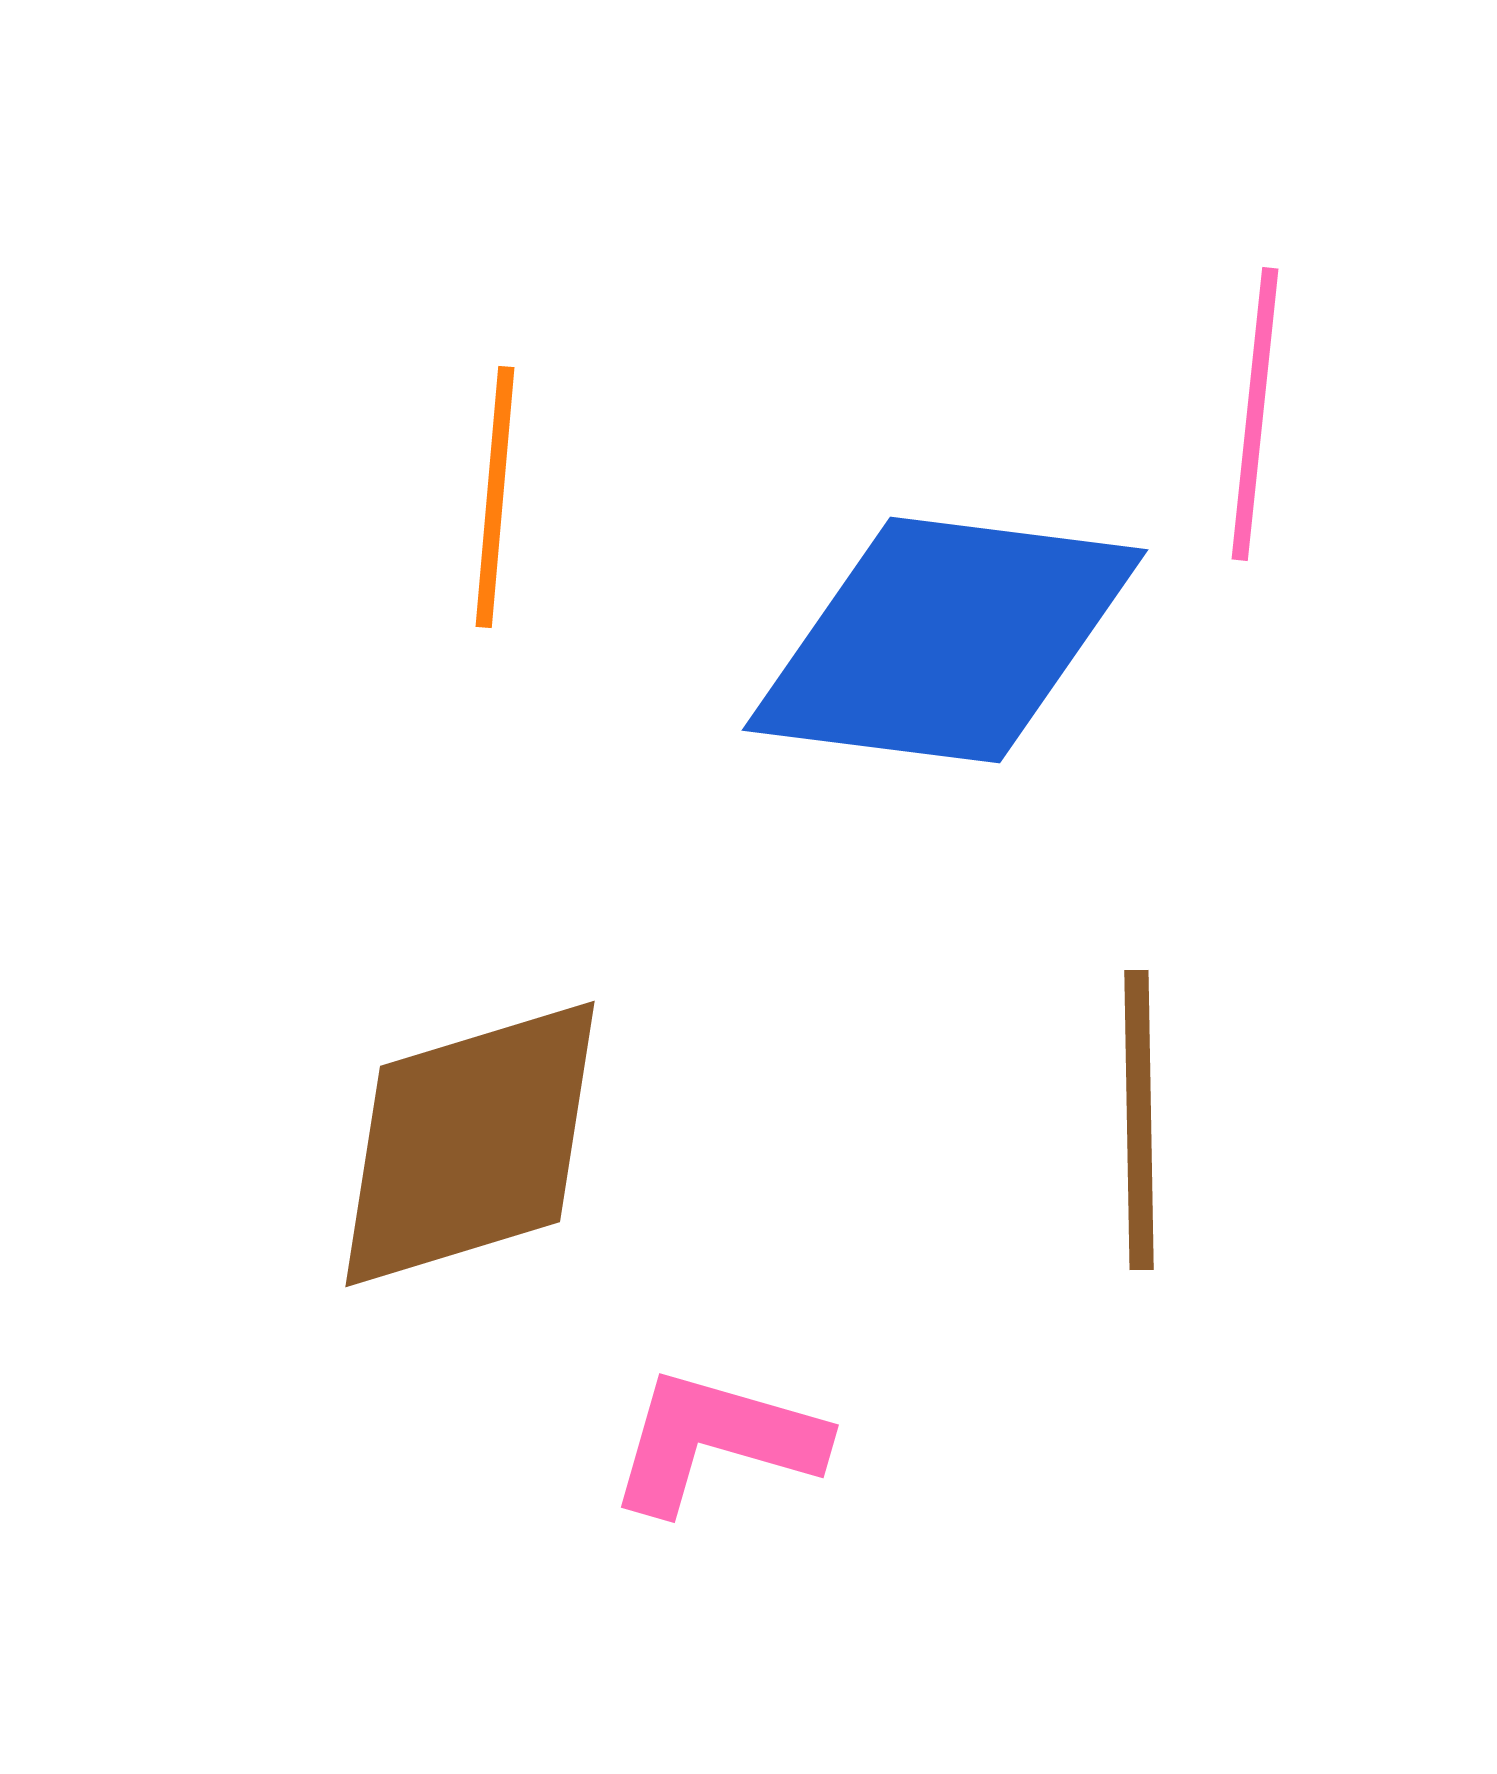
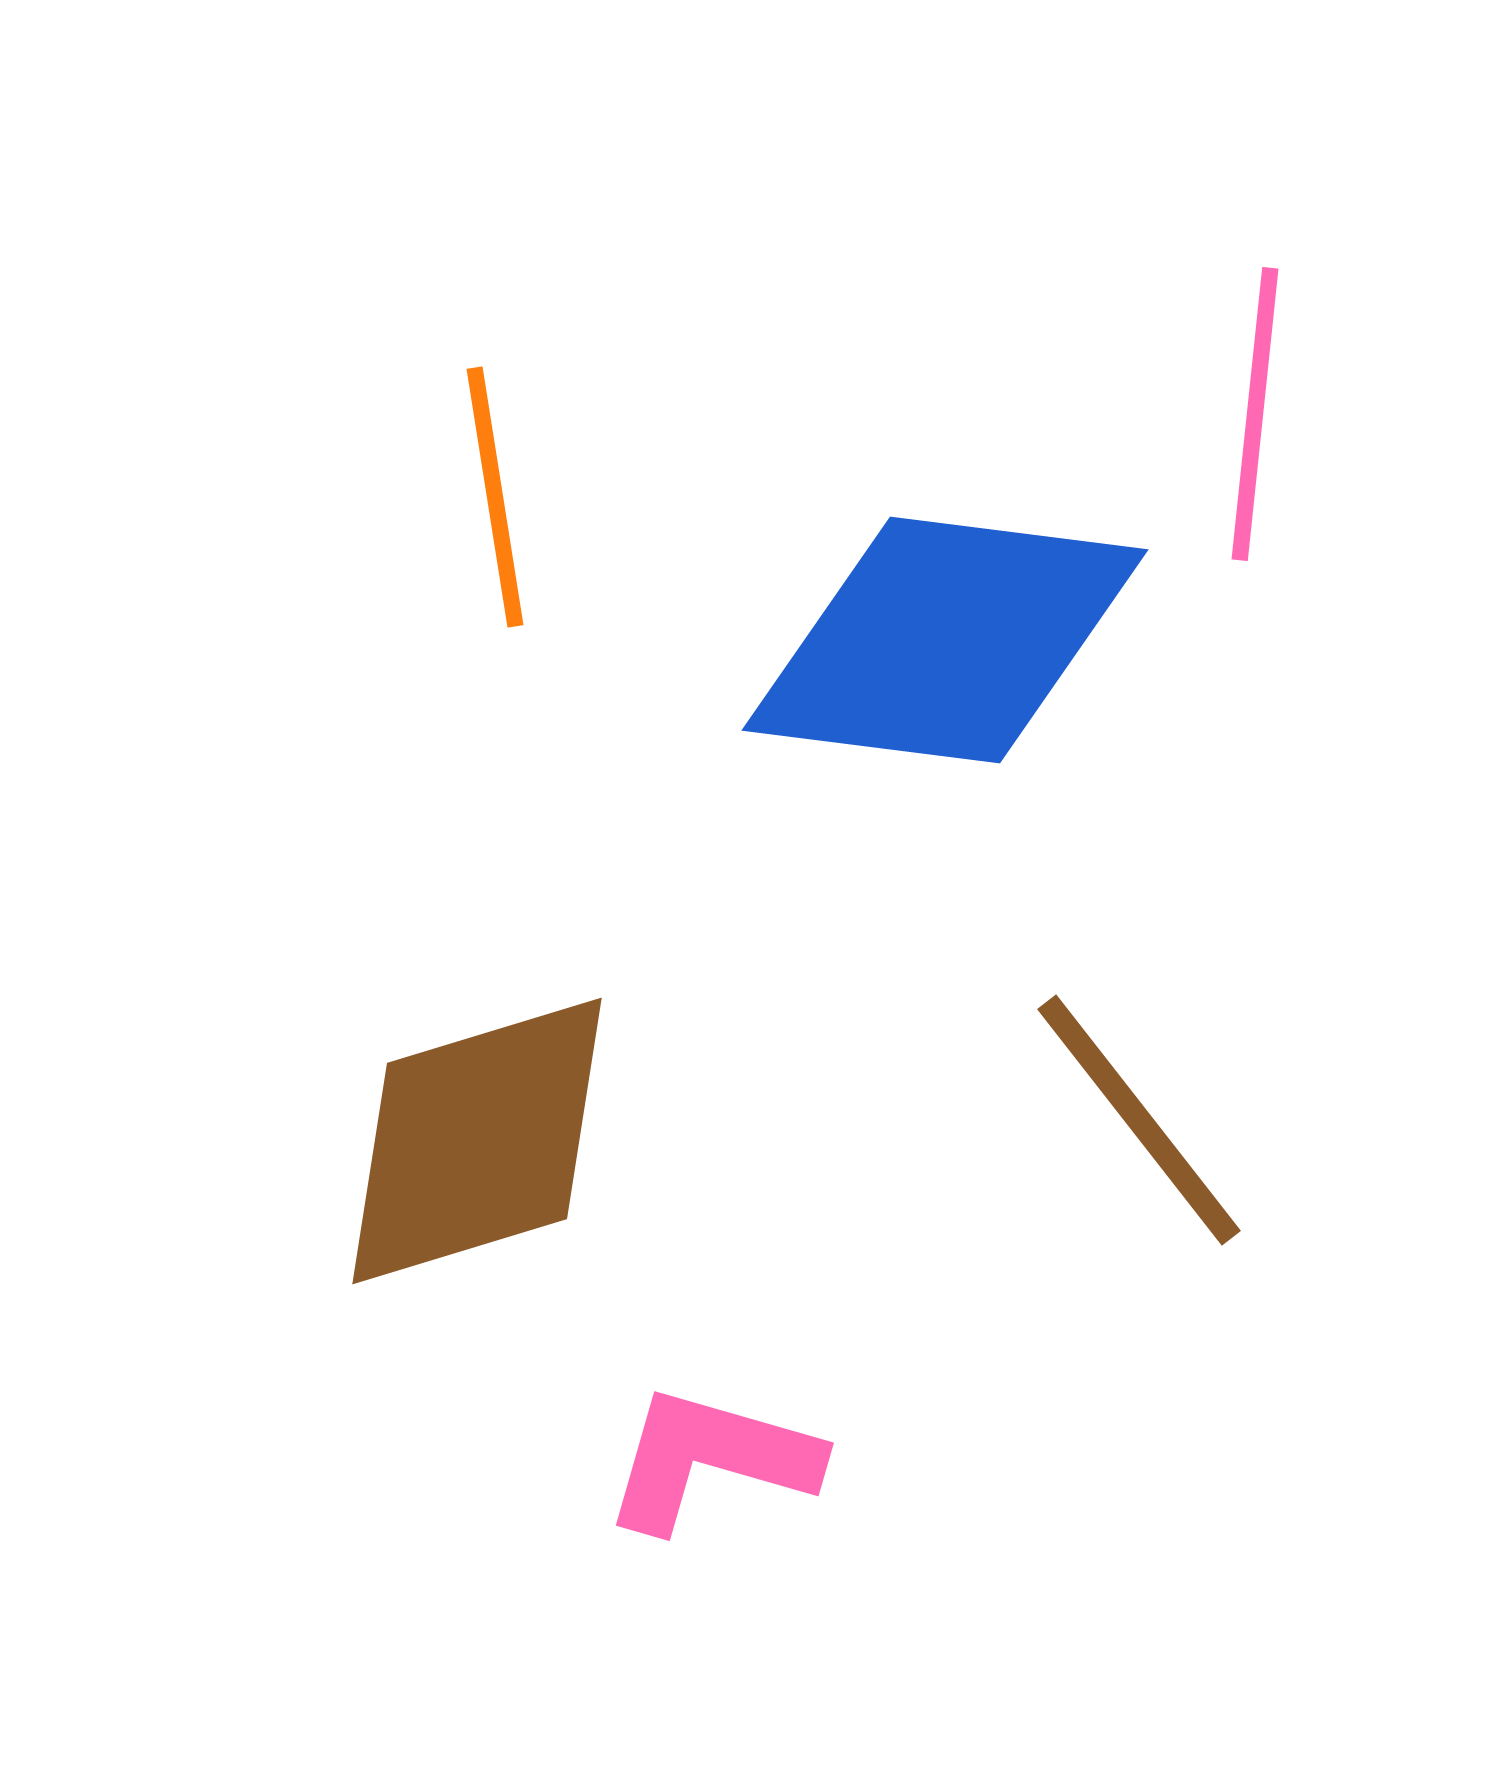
orange line: rotated 14 degrees counterclockwise
brown line: rotated 37 degrees counterclockwise
brown diamond: moved 7 px right, 3 px up
pink L-shape: moved 5 px left, 18 px down
